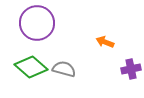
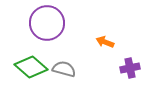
purple circle: moved 10 px right
purple cross: moved 1 px left, 1 px up
